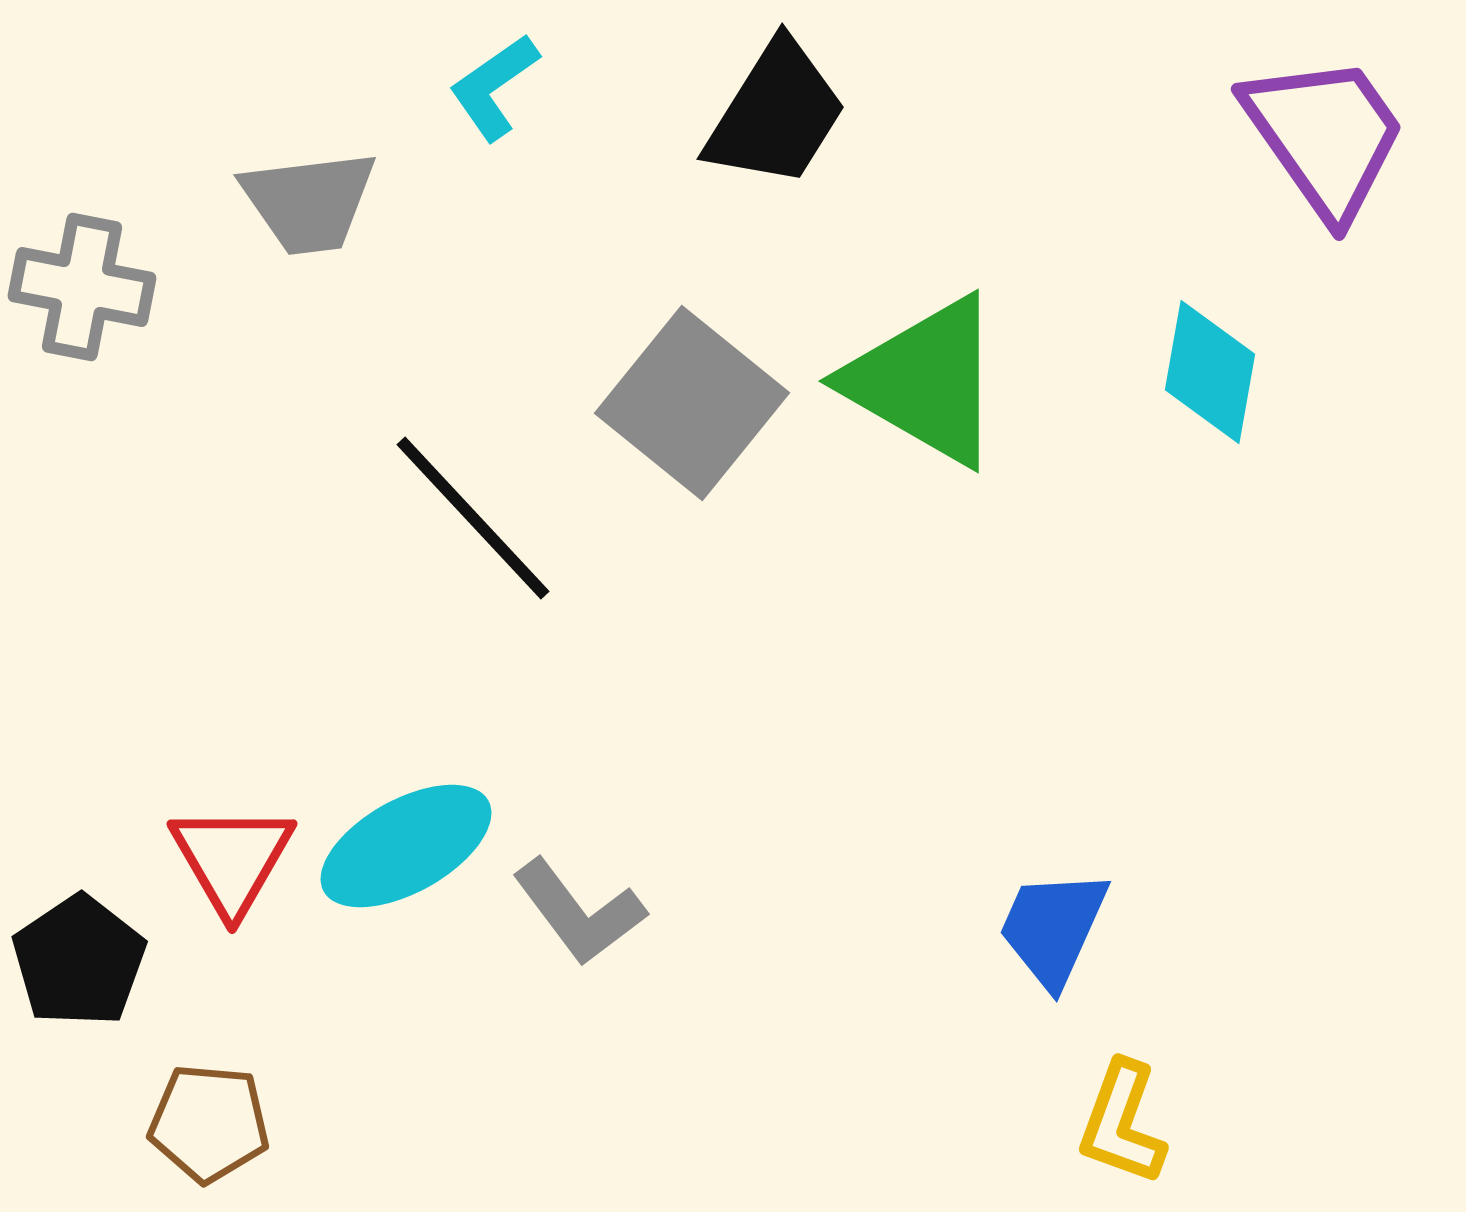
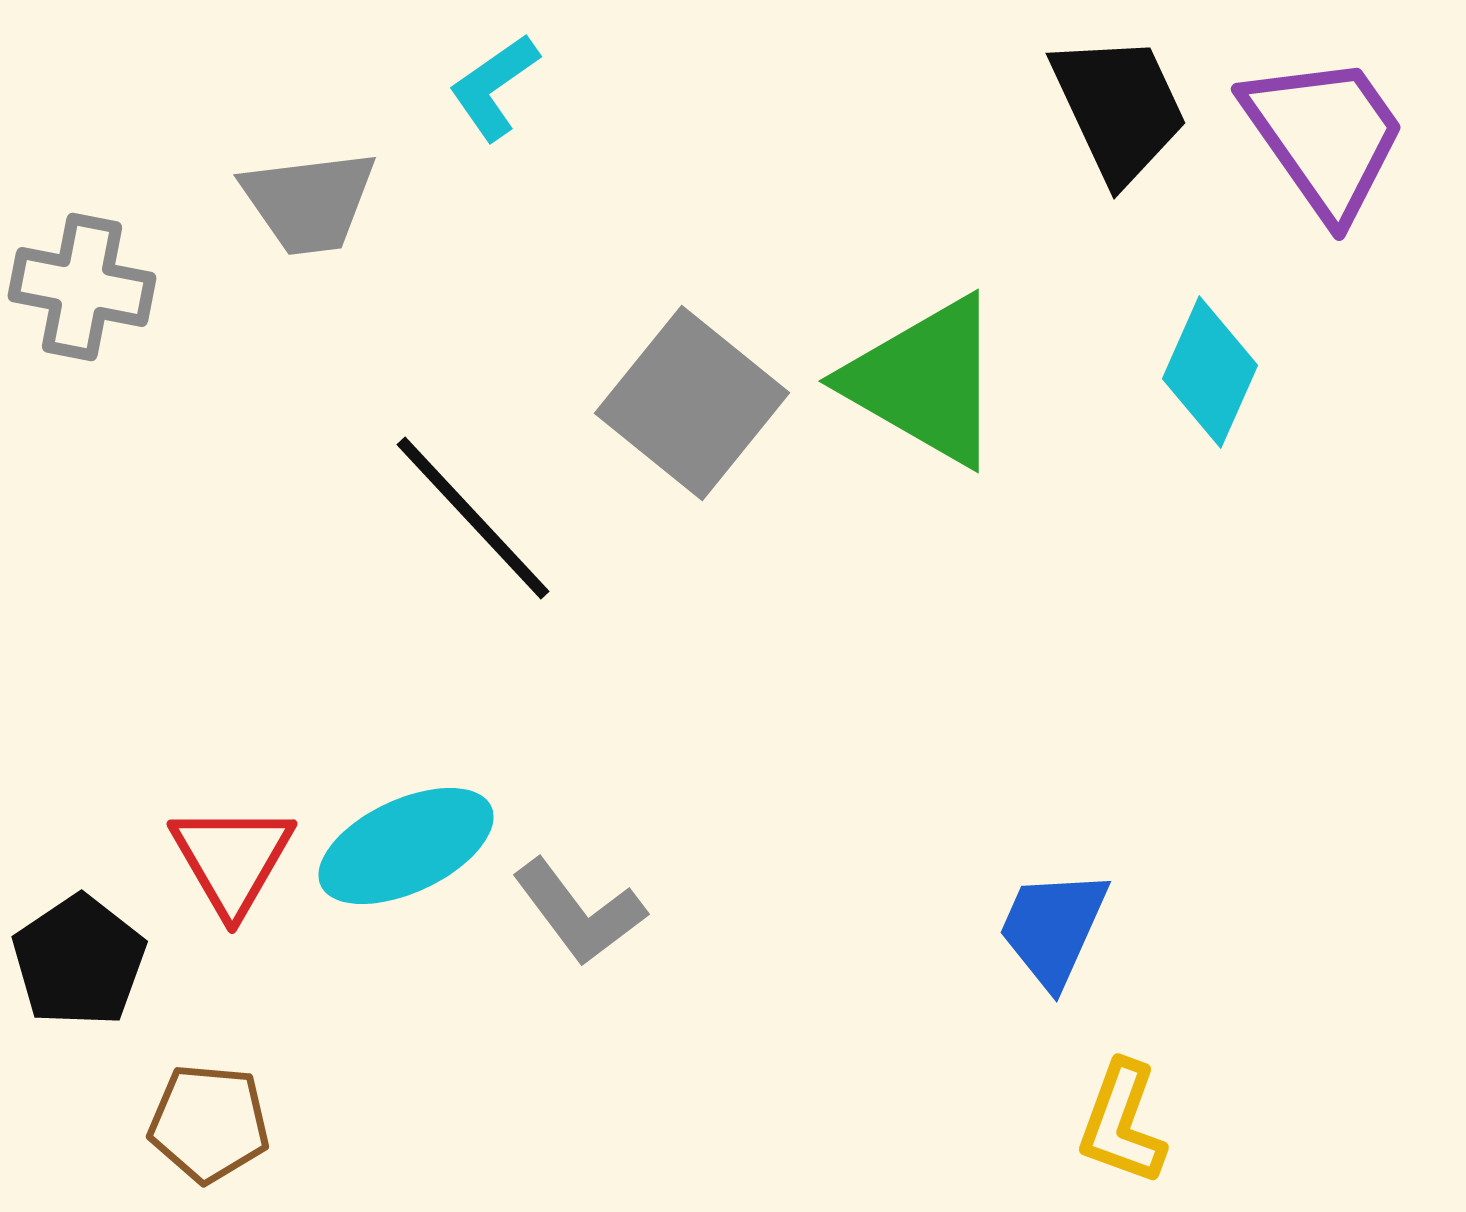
black trapezoid: moved 343 px right, 6 px up; rotated 57 degrees counterclockwise
cyan diamond: rotated 14 degrees clockwise
cyan ellipse: rotated 4 degrees clockwise
